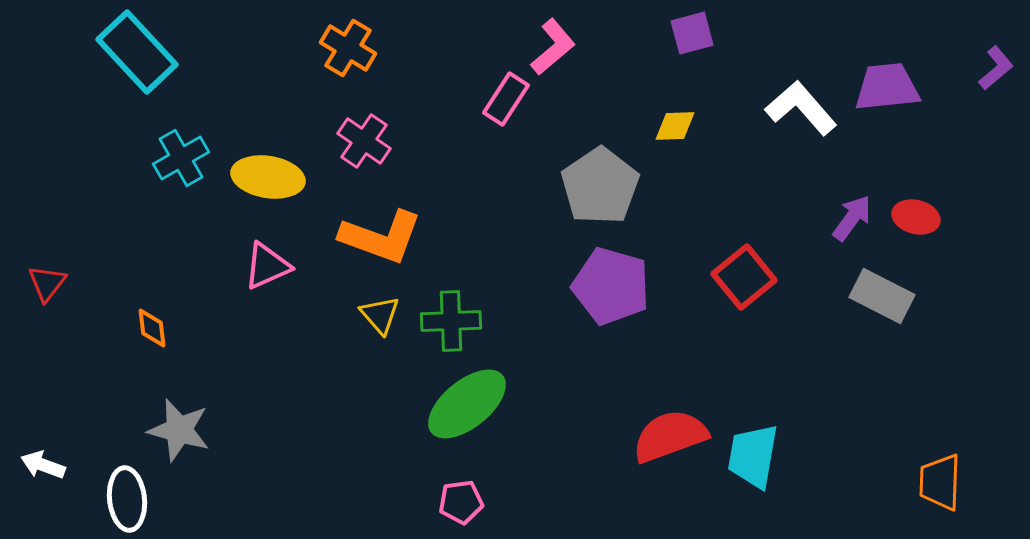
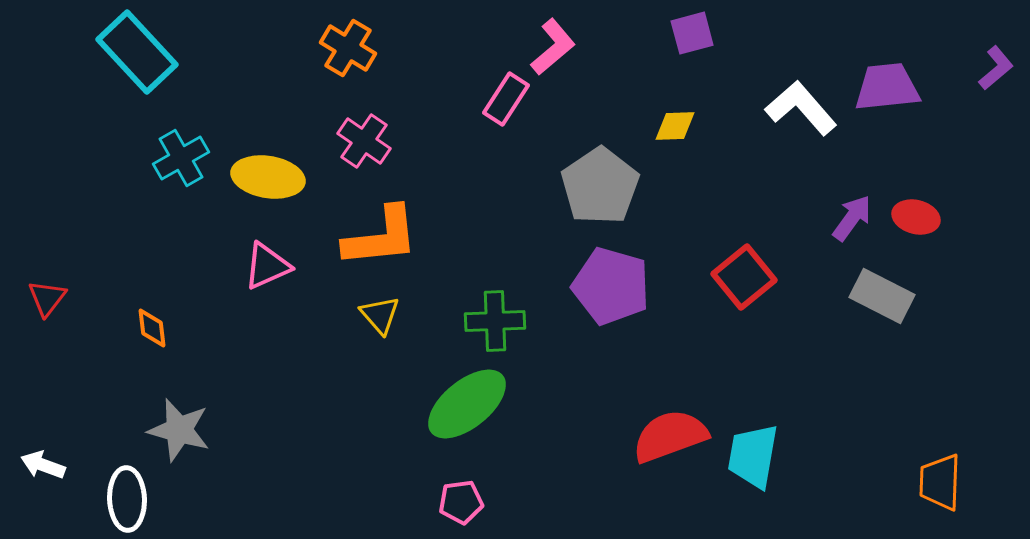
orange L-shape: rotated 26 degrees counterclockwise
red triangle: moved 15 px down
green cross: moved 44 px right
white ellipse: rotated 4 degrees clockwise
